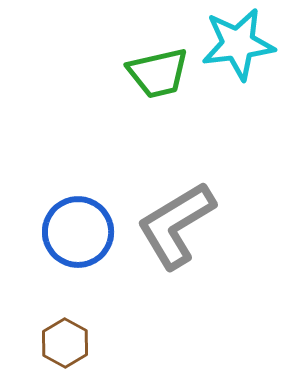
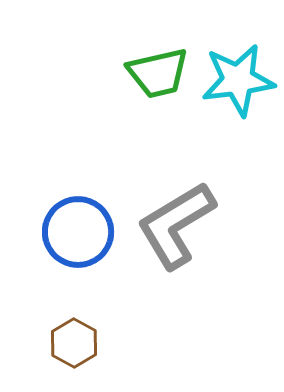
cyan star: moved 36 px down
brown hexagon: moved 9 px right
